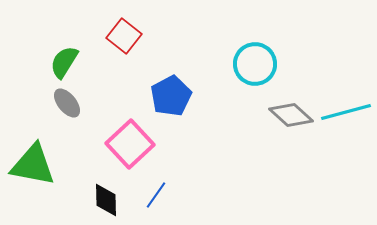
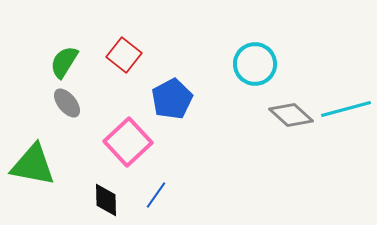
red square: moved 19 px down
blue pentagon: moved 1 px right, 3 px down
cyan line: moved 3 px up
pink square: moved 2 px left, 2 px up
